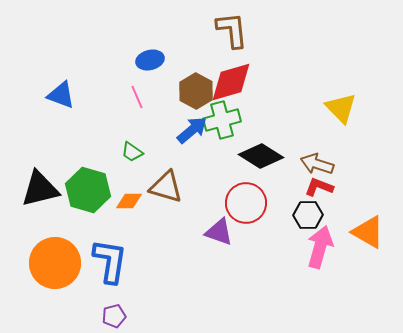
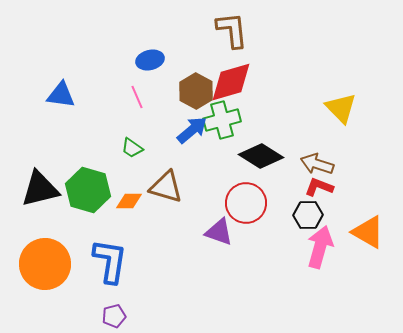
blue triangle: rotated 12 degrees counterclockwise
green trapezoid: moved 4 px up
orange circle: moved 10 px left, 1 px down
